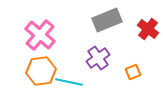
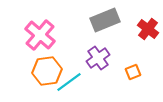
gray rectangle: moved 2 px left
orange hexagon: moved 6 px right
cyan line: rotated 48 degrees counterclockwise
